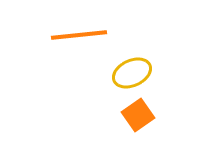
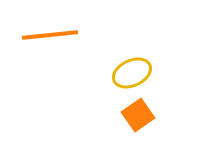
orange line: moved 29 px left
